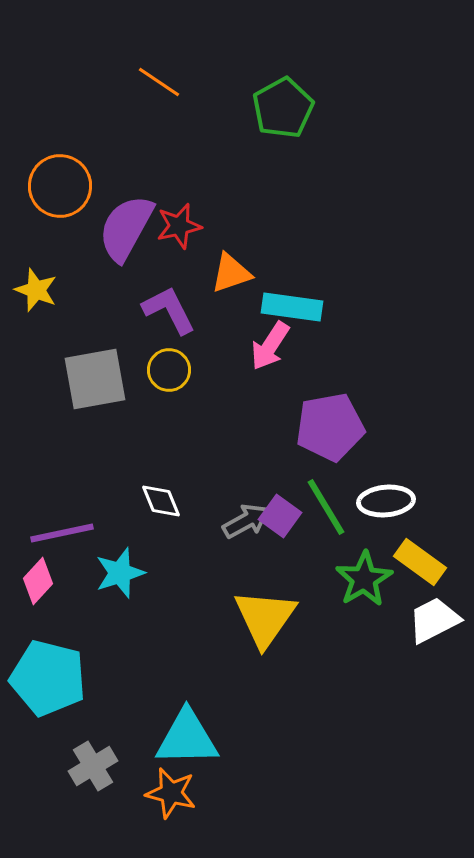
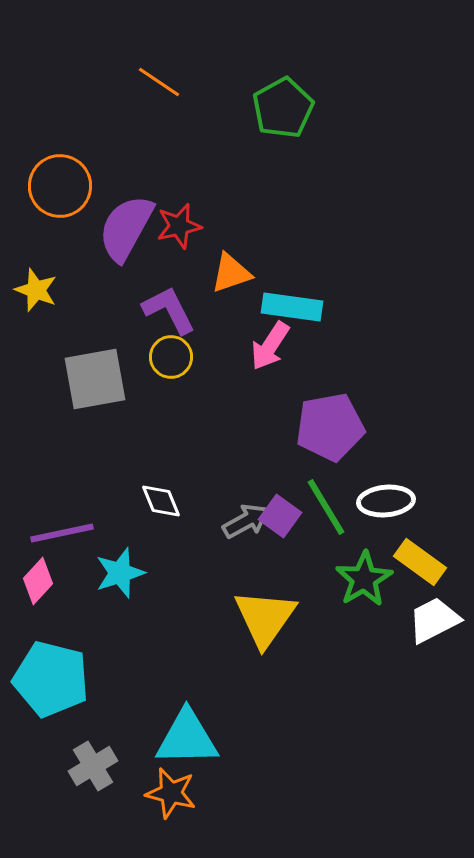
yellow circle: moved 2 px right, 13 px up
cyan pentagon: moved 3 px right, 1 px down
